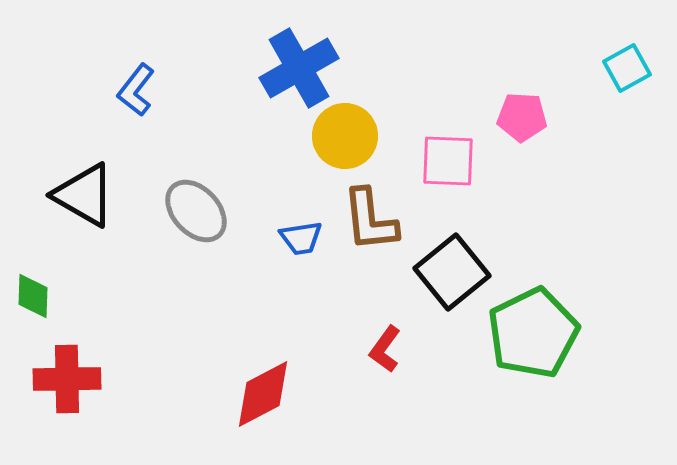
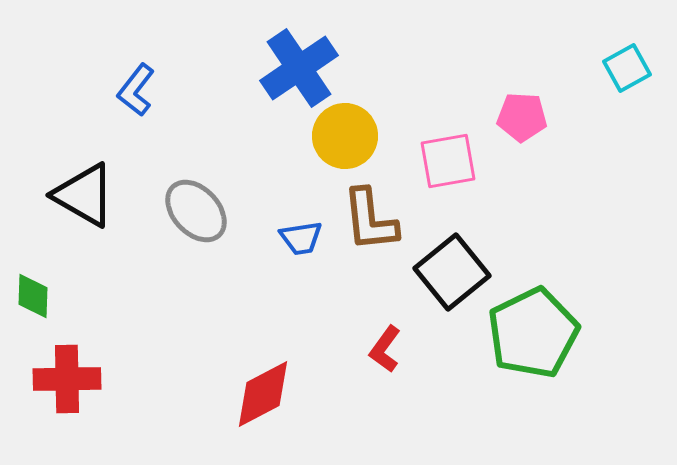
blue cross: rotated 4 degrees counterclockwise
pink square: rotated 12 degrees counterclockwise
